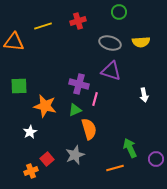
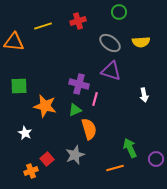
gray ellipse: rotated 20 degrees clockwise
white star: moved 5 px left, 1 px down; rotated 16 degrees counterclockwise
